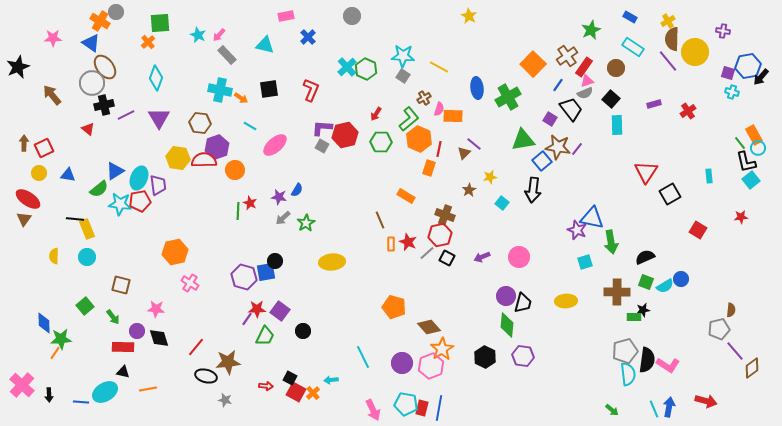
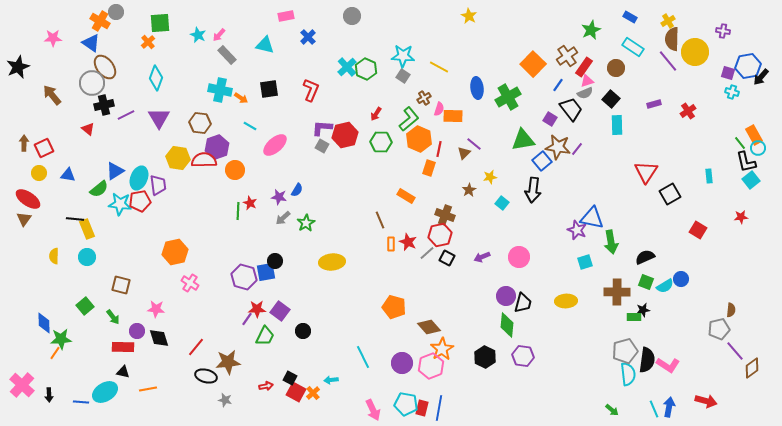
red arrow at (266, 386): rotated 16 degrees counterclockwise
